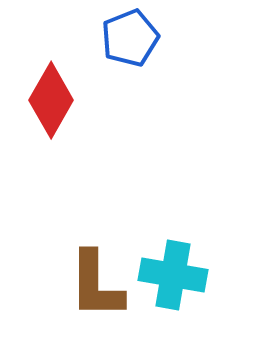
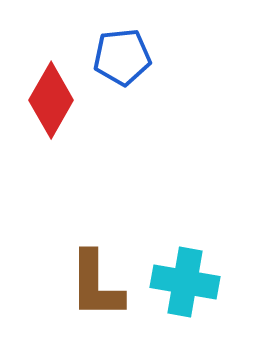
blue pentagon: moved 8 px left, 19 px down; rotated 16 degrees clockwise
cyan cross: moved 12 px right, 7 px down
